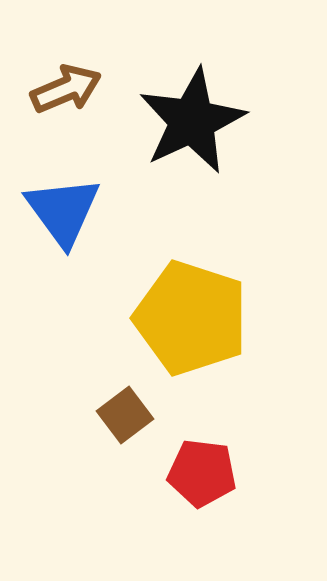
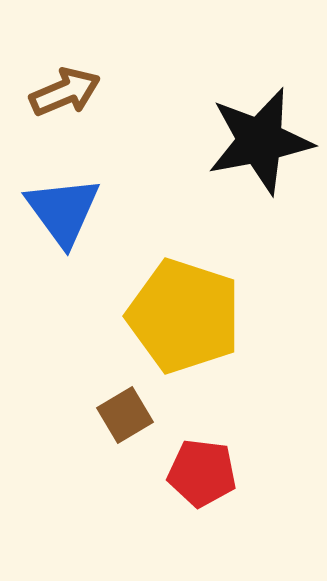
brown arrow: moved 1 px left, 3 px down
black star: moved 68 px right, 20 px down; rotated 14 degrees clockwise
yellow pentagon: moved 7 px left, 2 px up
brown square: rotated 6 degrees clockwise
